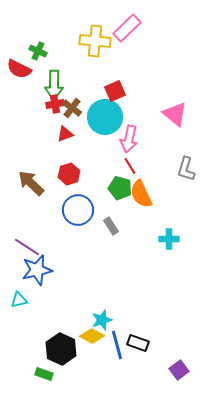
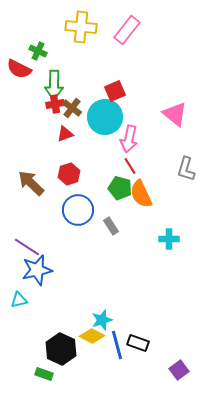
pink rectangle: moved 2 px down; rotated 8 degrees counterclockwise
yellow cross: moved 14 px left, 14 px up
